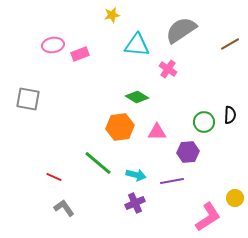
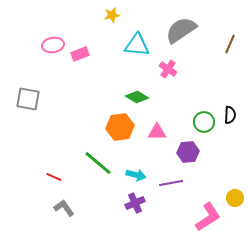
brown line: rotated 36 degrees counterclockwise
purple line: moved 1 px left, 2 px down
